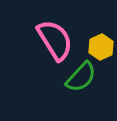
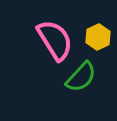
yellow hexagon: moved 3 px left, 10 px up
